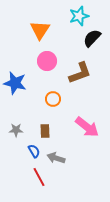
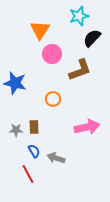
pink circle: moved 5 px right, 7 px up
brown L-shape: moved 3 px up
pink arrow: rotated 50 degrees counterclockwise
brown rectangle: moved 11 px left, 4 px up
red line: moved 11 px left, 3 px up
